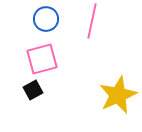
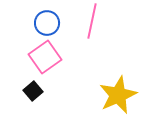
blue circle: moved 1 px right, 4 px down
pink square: moved 3 px right, 2 px up; rotated 20 degrees counterclockwise
black square: moved 1 px down; rotated 12 degrees counterclockwise
